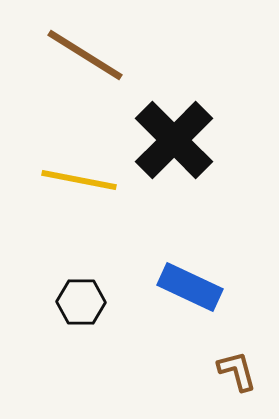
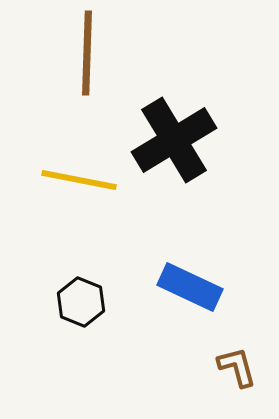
brown line: moved 2 px right, 2 px up; rotated 60 degrees clockwise
black cross: rotated 14 degrees clockwise
black hexagon: rotated 21 degrees clockwise
brown L-shape: moved 4 px up
